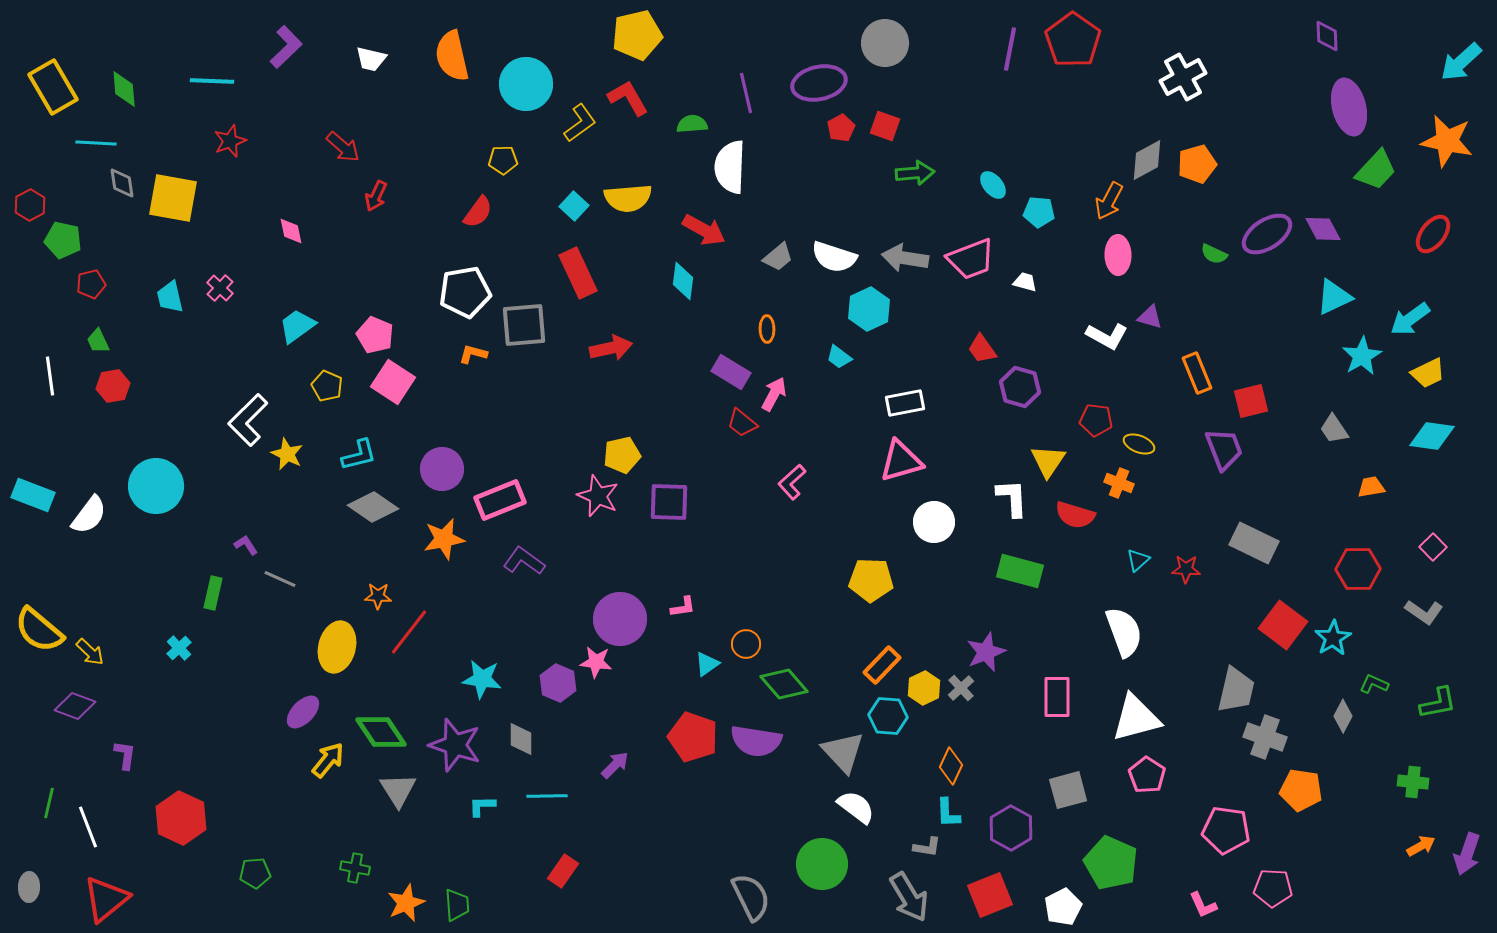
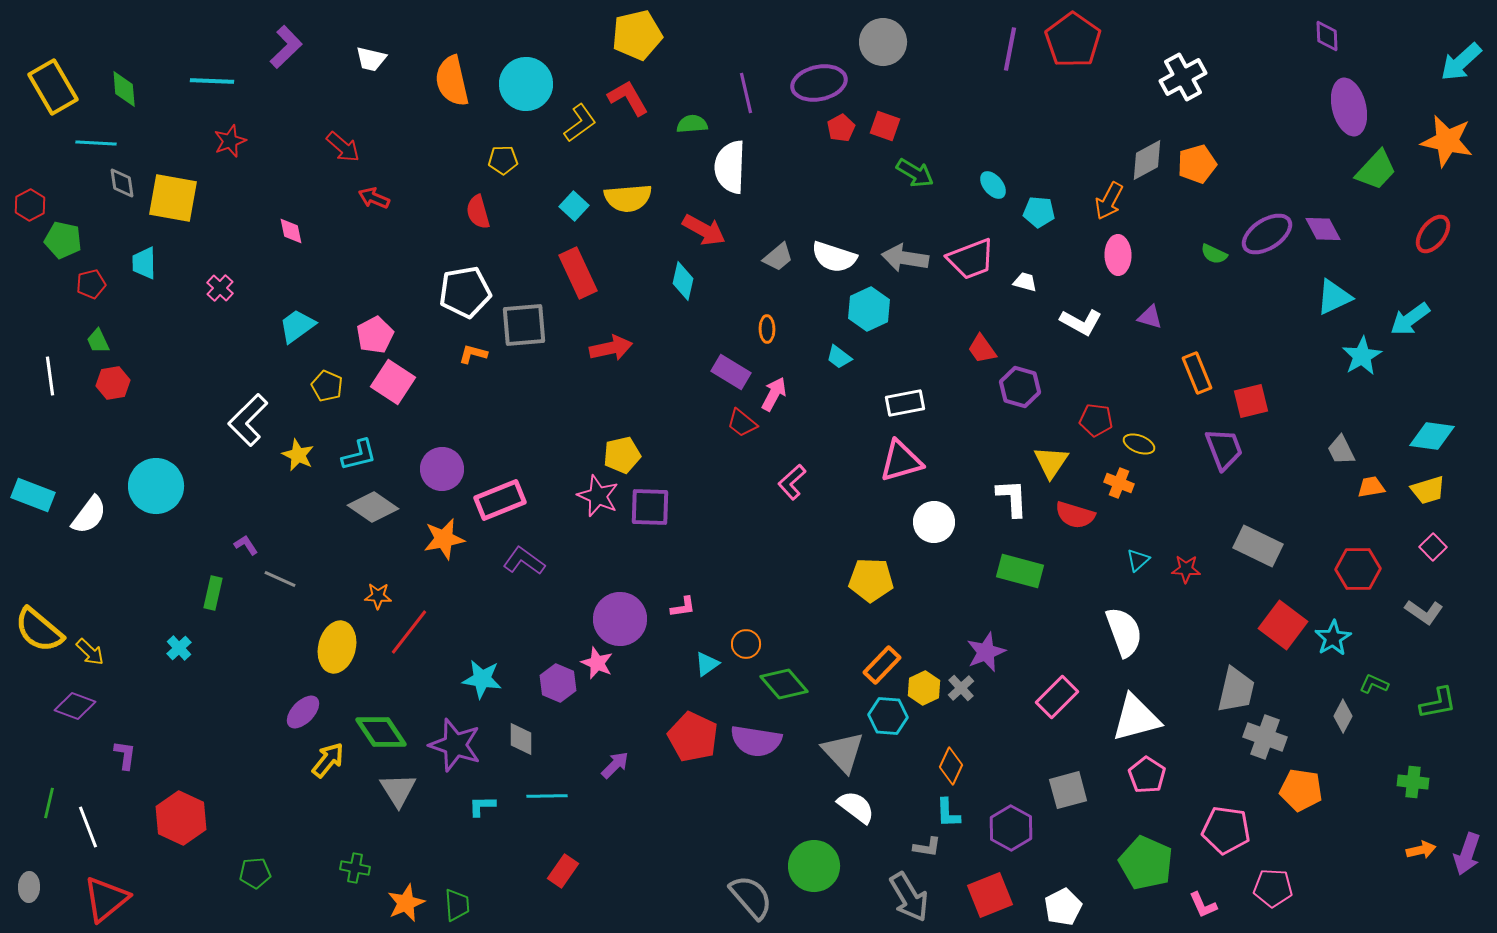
gray circle at (885, 43): moved 2 px left, 1 px up
orange semicircle at (452, 56): moved 25 px down
green arrow at (915, 173): rotated 36 degrees clockwise
red arrow at (376, 196): moved 2 px left, 2 px down; rotated 88 degrees clockwise
red semicircle at (478, 212): rotated 128 degrees clockwise
cyan diamond at (683, 281): rotated 6 degrees clockwise
cyan trapezoid at (170, 297): moved 26 px left, 34 px up; rotated 12 degrees clockwise
pink pentagon at (375, 335): rotated 21 degrees clockwise
white L-shape at (1107, 336): moved 26 px left, 14 px up
yellow trapezoid at (1428, 373): moved 117 px down; rotated 9 degrees clockwise
red hexagon at (113, 386): moved 3 px up
gray trapezoid at (1334, 429): moved 7 px right, 21 px down; rotated 8 degrees clockwise
yellow star at (287, 454): moved 11 px right, 1 px down
yellow triangle at (1048, 461): moved 3 px right, 1 px down
purple square at (669, 502): moved 19 px left, 5 px down
gray rectangle at (1254, 543): moved 4 px right, 3 px down
pink star at (596, 662): moved 1 px right, 1 px down; rotated 16 degrees clockwise
pink rectangle at (1057, 697): rotated 45 degrees clockwise
red pentagon at (693, 737): rotated 6 degrees clockwise
orange arrow at (1421, 846): moved 4 px down; rotated 16 degrees clockwise
green pentagon at (1111, 863): moved 35 px right
green circle at (822, 864): moved 8 px left, 2 px down
gray semicircle at (751, 897): rotated 15 degrees counterclockwise
